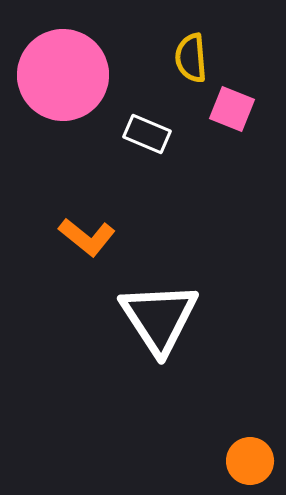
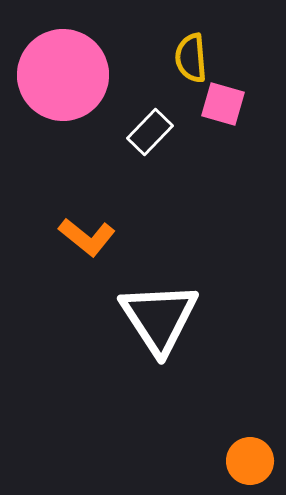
pink square: moved 9 px left, 5 px up; rotated 6 degrees counterclockwise
white rectangle: moved 3 px right, 2 px up; rotated 69 degrees counterclockwise
